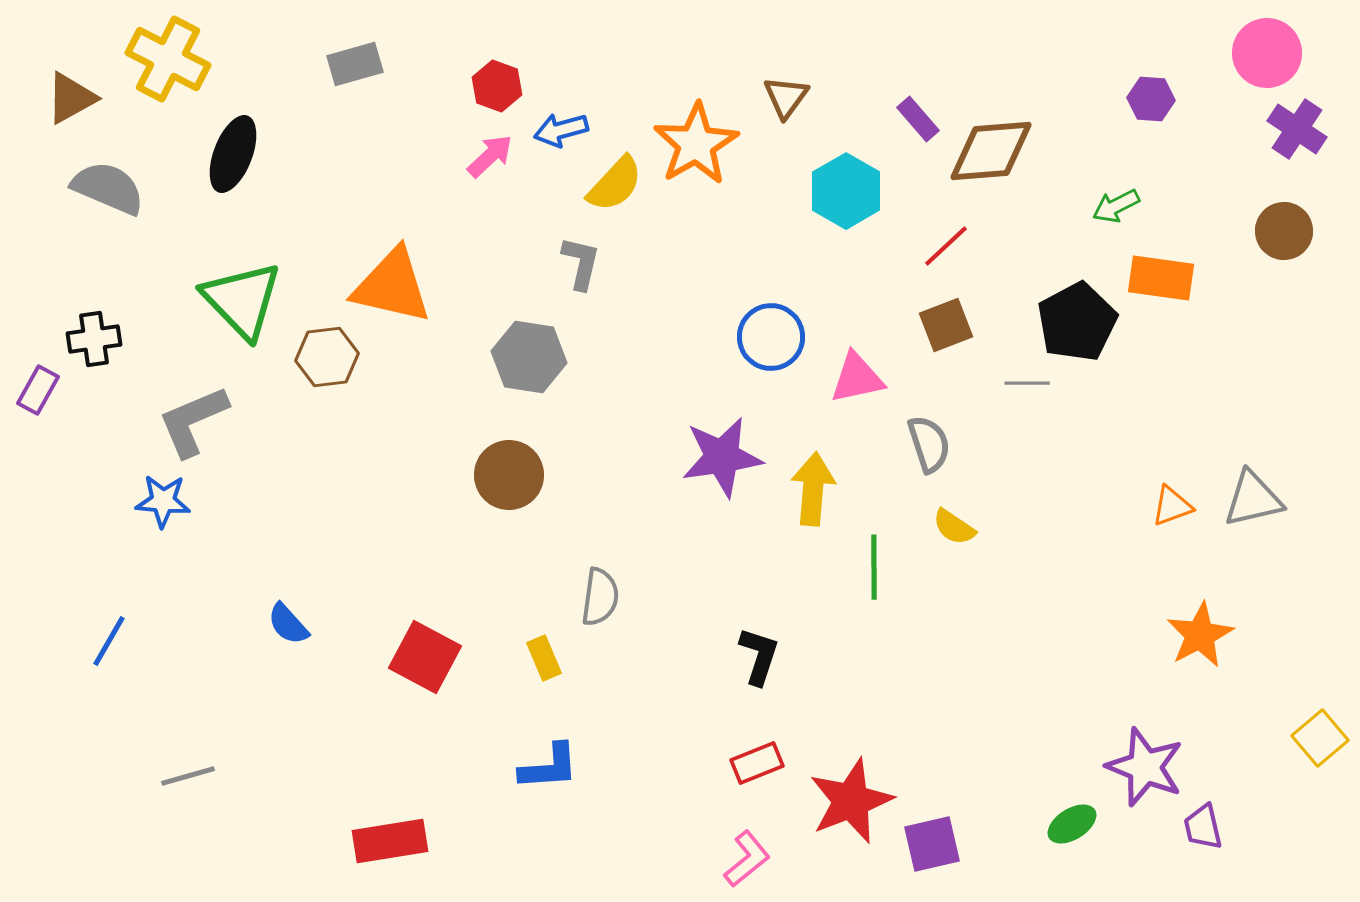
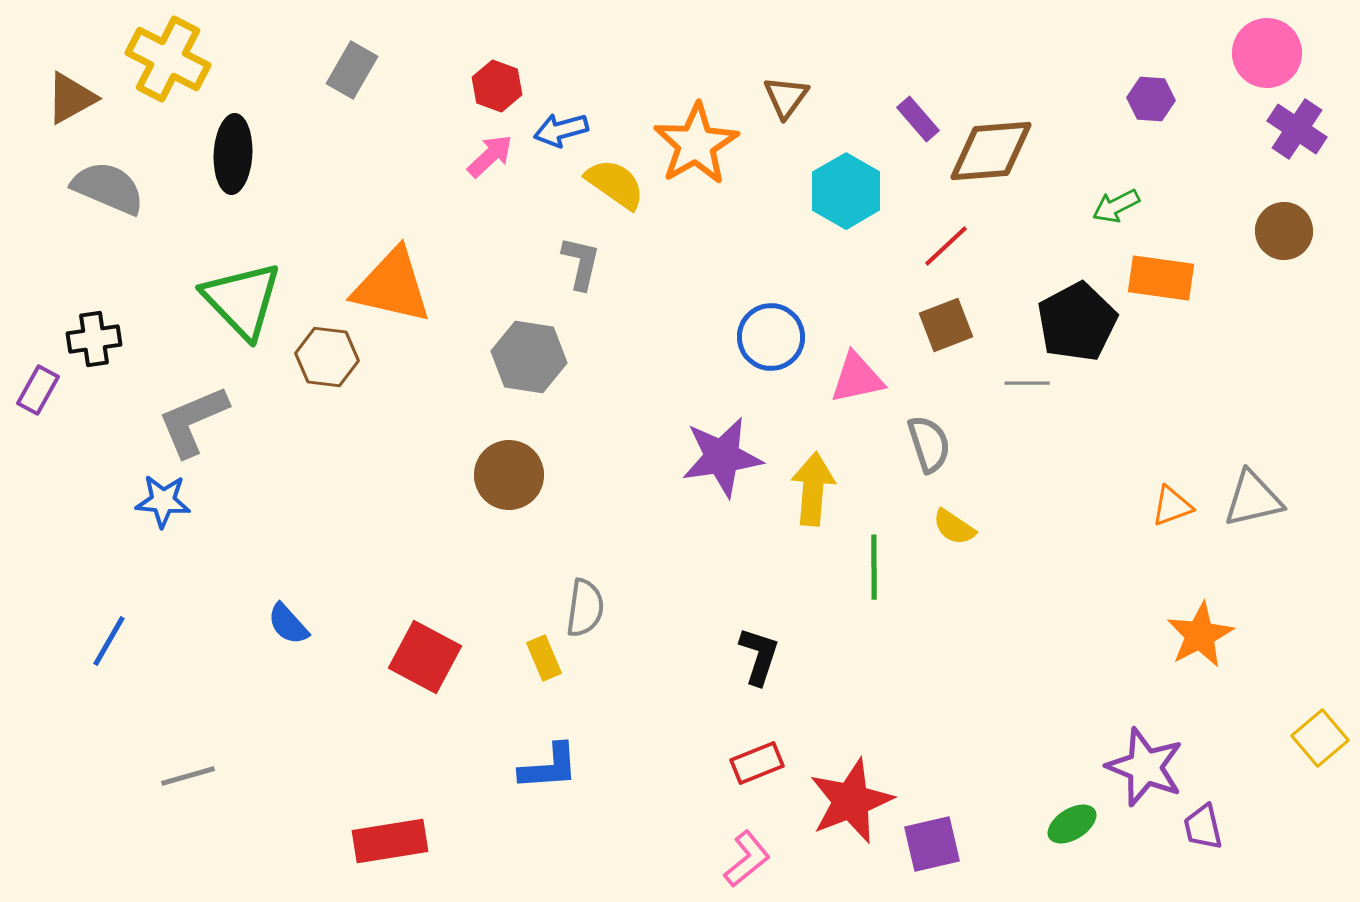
gray rectangle at (355, 64): moved 3 px left, 6 px down; rotated 44 degrees counterclockwise
black ellipse at (233, 154): rotated 18 degrees counterclockwise
yellow semicircle at (615, 184): rotated 98 degrees counterclockwise
brown hexagon at (327, 357): rotated 14 degrees clockwise
gray semicircle at (600, 597): moved 15 px left, 11 px down
